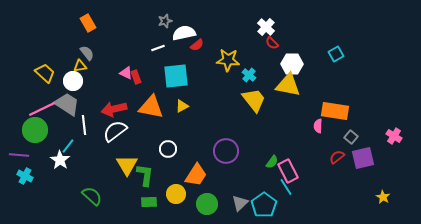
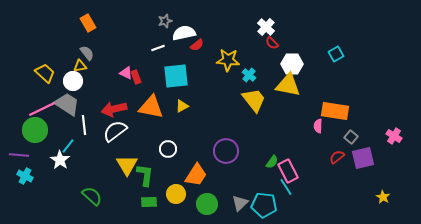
cyan pentagon at (264, 205): rotated 30 degrees counterclockwise
